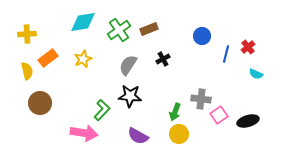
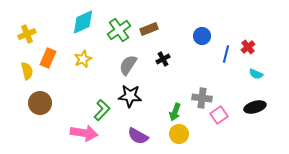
cyan diamond: rotated 16 degrees counterclockwise
yellow cross: rotated 18 degrees counterclockwise
orange rectangle: rotated 30 degrees counterclockwise
gray cross: moved 1 px right, 1 px up
black ellipse: moved 7 px right, 14 px up
